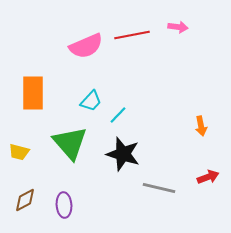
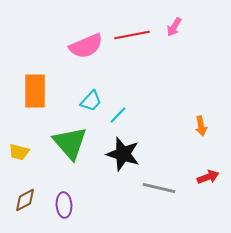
pink arrow: moved 4 px left; rotated 114 degrees clockwise
orange rectangle: moved 2 px right, 2 px up
